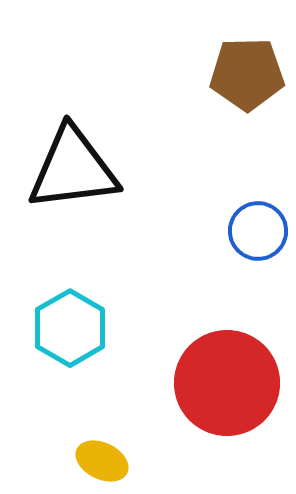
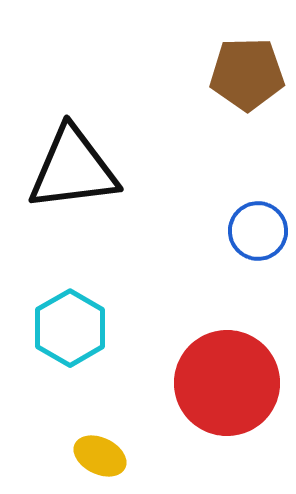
yellow ellipse: moved 2 px left, 5 px up
